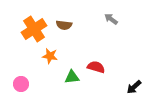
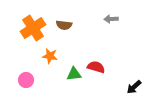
gray arrow: rotated 40 degrees counterclockwise
orange cross: moved 1 px left, 1 px up
green triangle: moved 2 px right, 3 px up
pink circle: moved 5 px right, 4 px up
